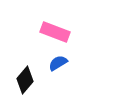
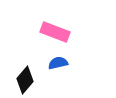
blue semicircle: rotated 18 degrees clockwise
